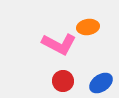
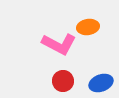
blue ellipse: rotated 15 degrees clockwise
